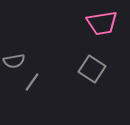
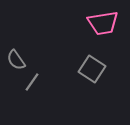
pink trapezoid: moved 1 px right
gray semicircle: moved 2 px right, 1 px up; rotated 65 degrees clockwise
